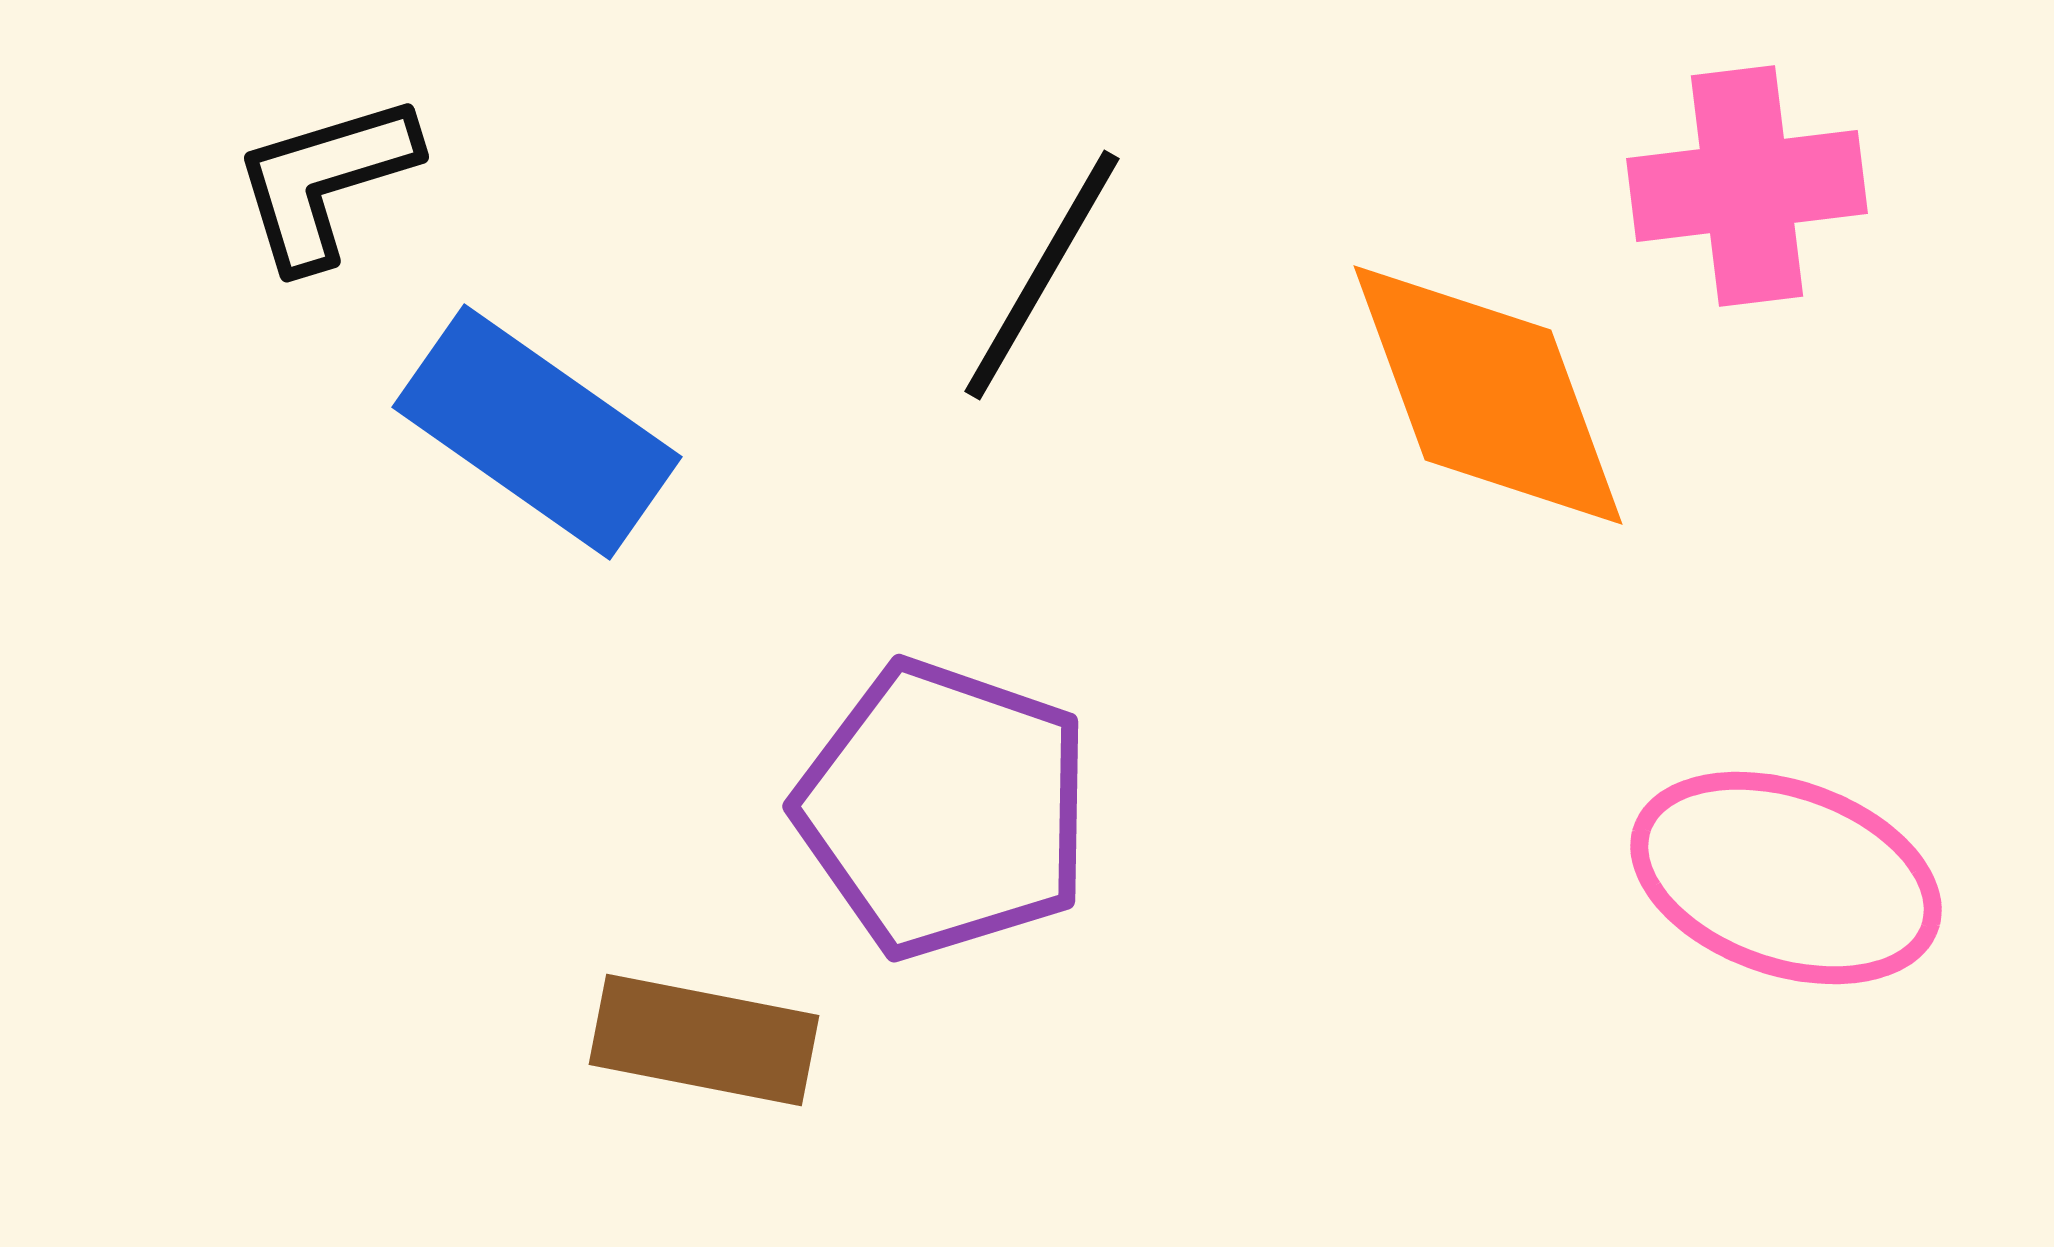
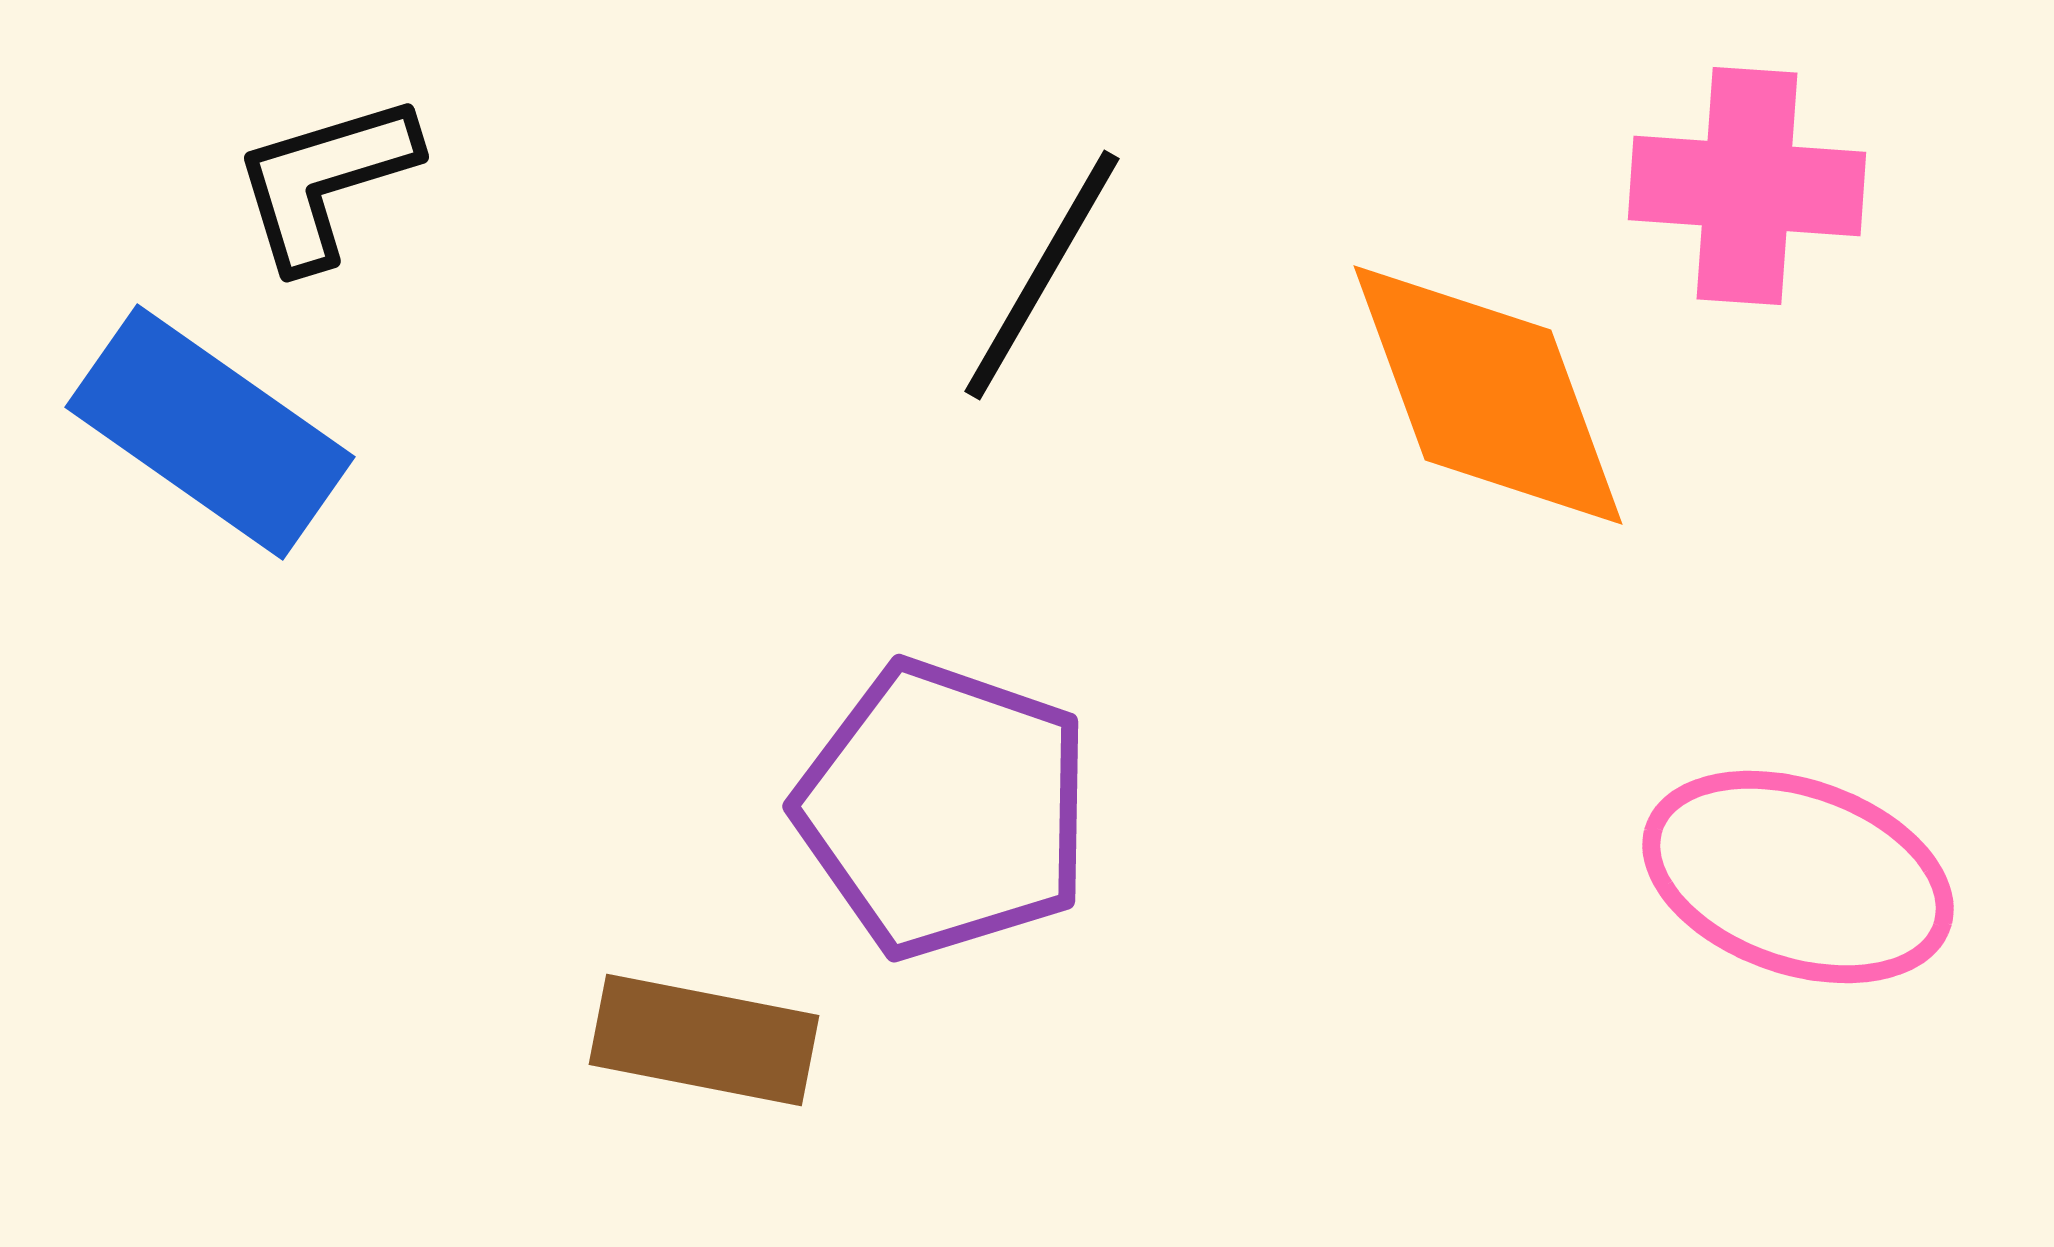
pink cross: rotated 11 degrees clockwise
blue rectangle: moved 327 px left
pink ellipse: moved 12 px right, 1 px up
